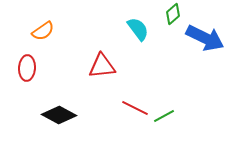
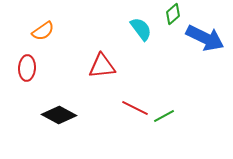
cyan semicircle: moved 3 px right
